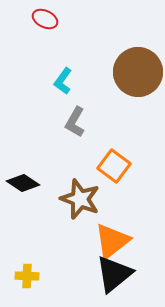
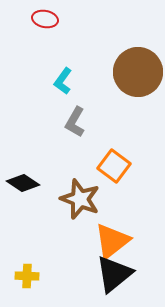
red ellipse: rotated 15 degrees counterclockwise
